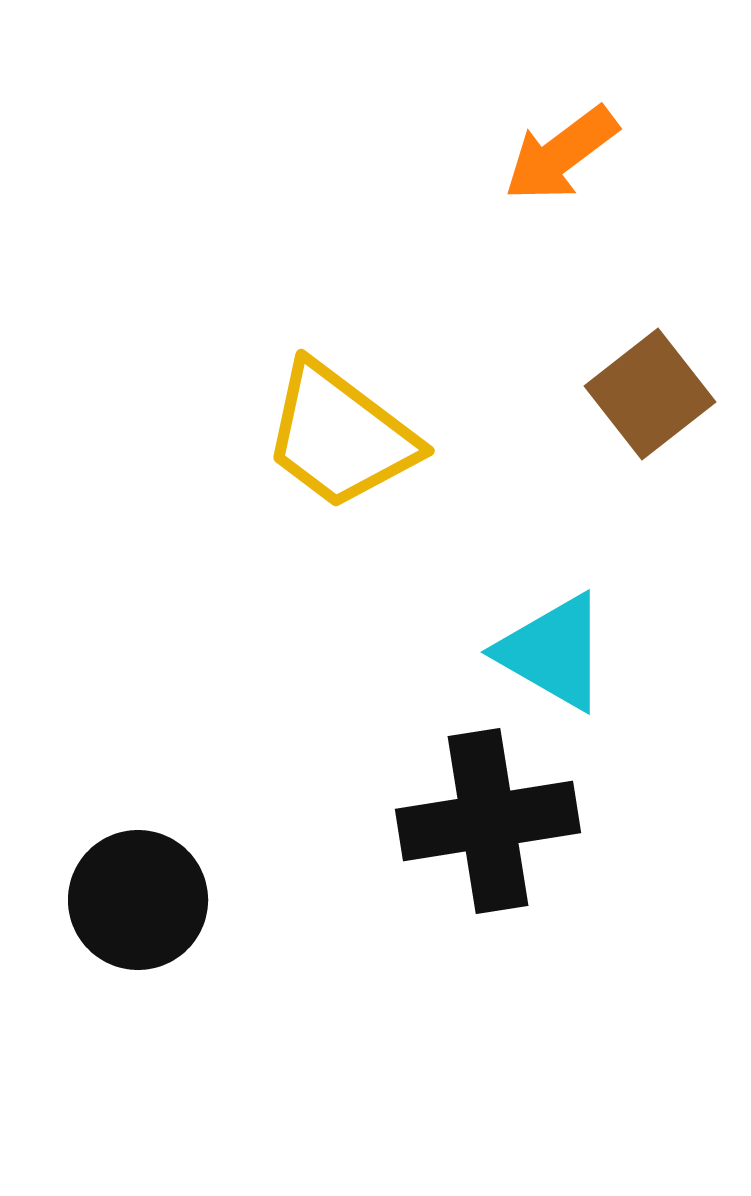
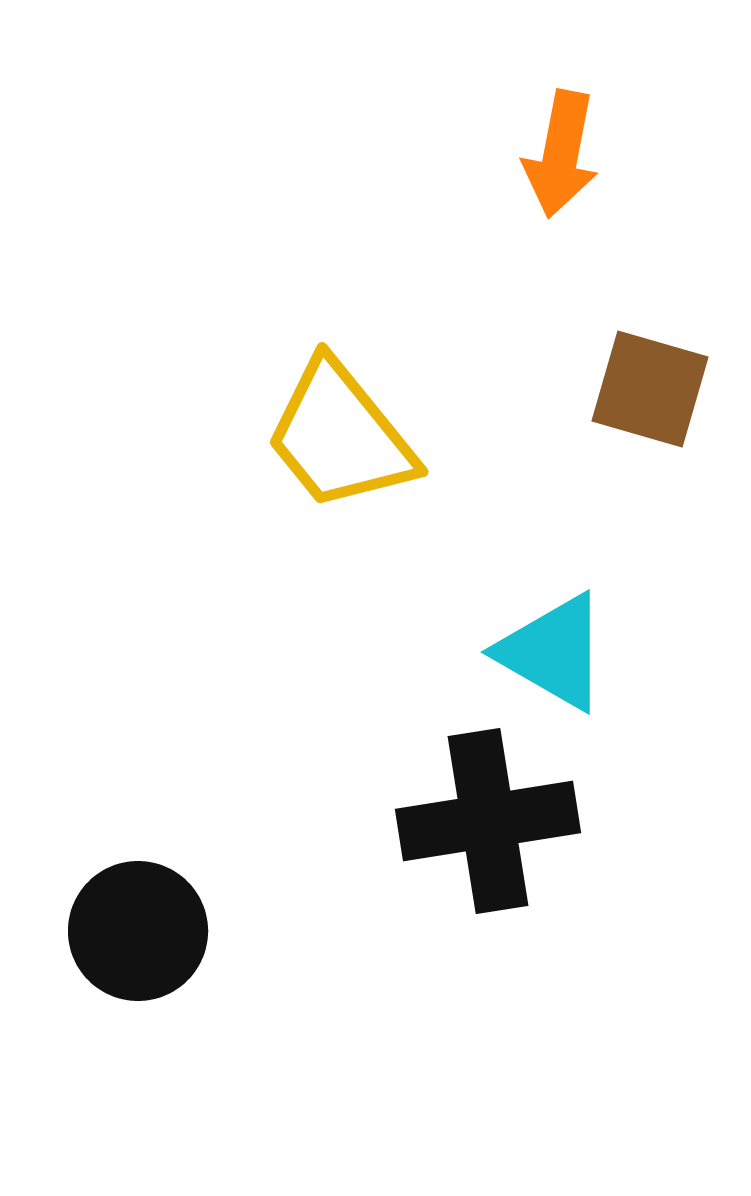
orange arrow: rotated 42 degrees counterclockwise
brown square: moved 5 px up; rotated 36 degrees counterclockwise
yellow trapezoid: rotated 14 degrees clockwise
black circle: moved 31 px down
